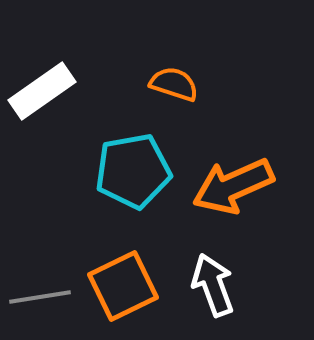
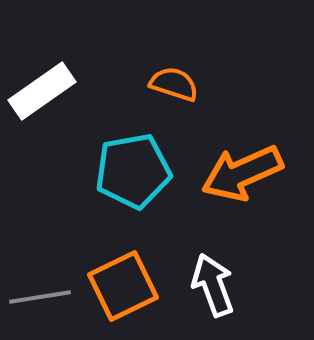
orange arrow: moved 9 px right, 13 px up
